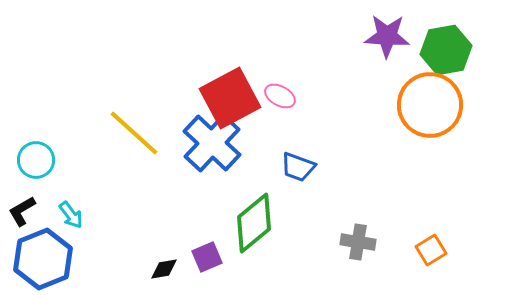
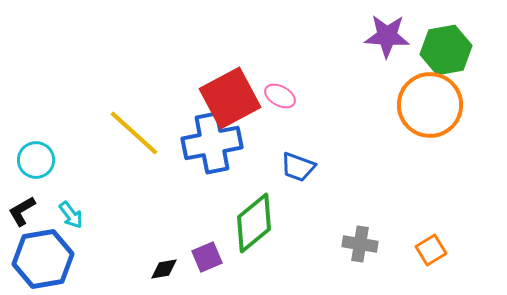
blue cross: rotated 36 degrees clockwise
gray cross: moved 2 px right, 2 px down
blue hexagon: rotated 12 degrees clockwise
